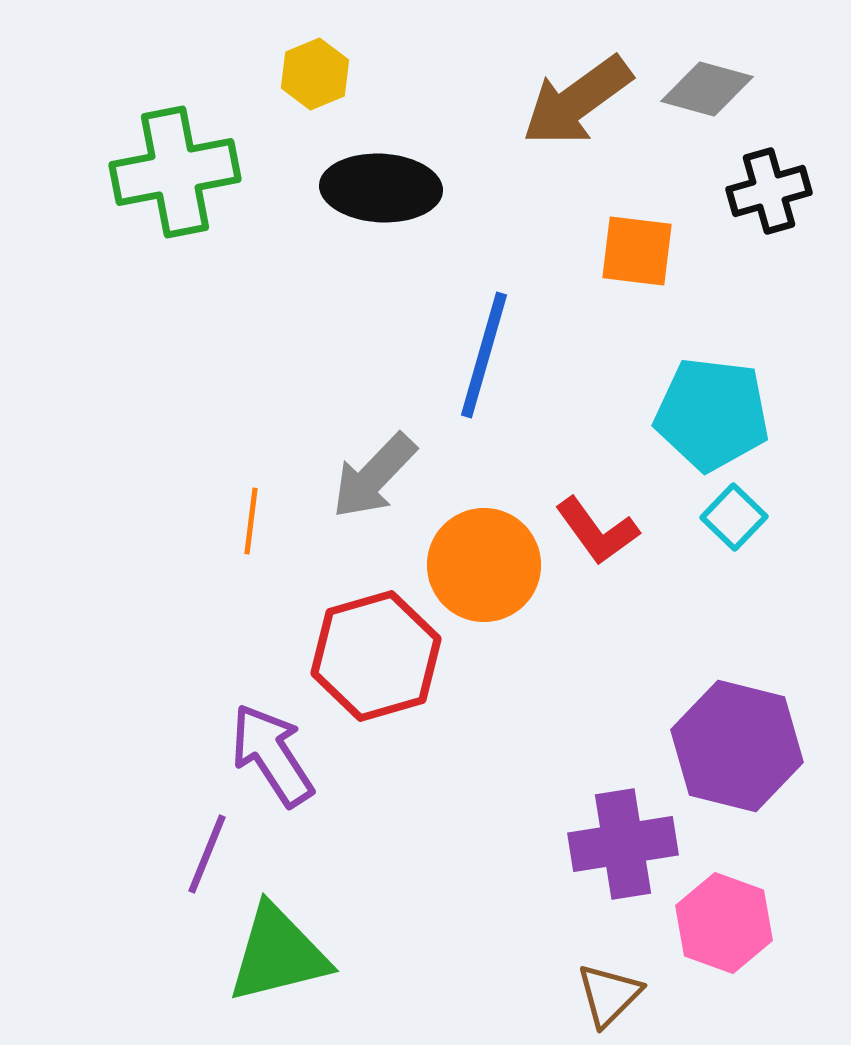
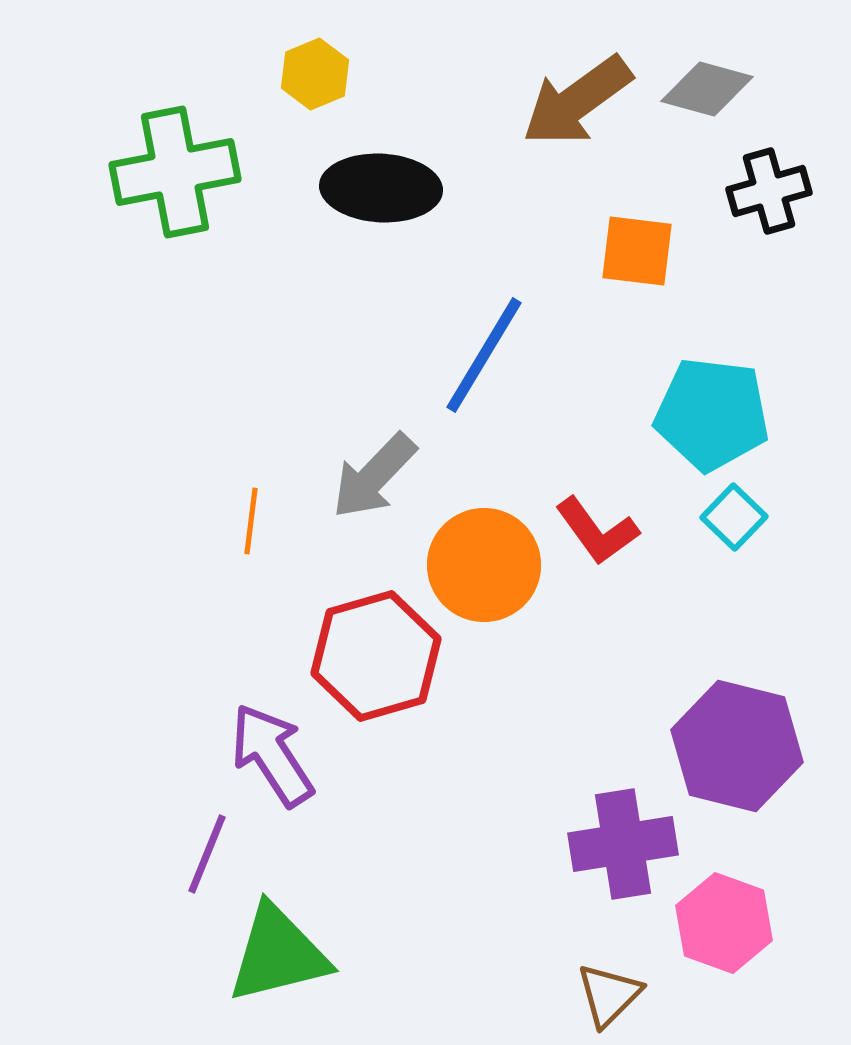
blue line: rotated 15 degrees clockwise
